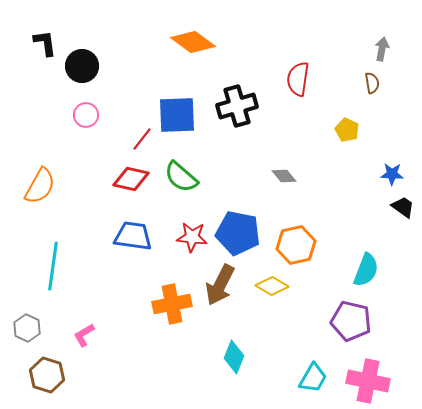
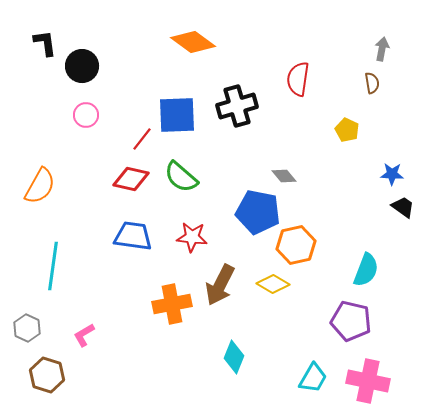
blue pentagon: moved 20 px right, 21 px up
yellow diamond: moved 1 px right, 2 px up
